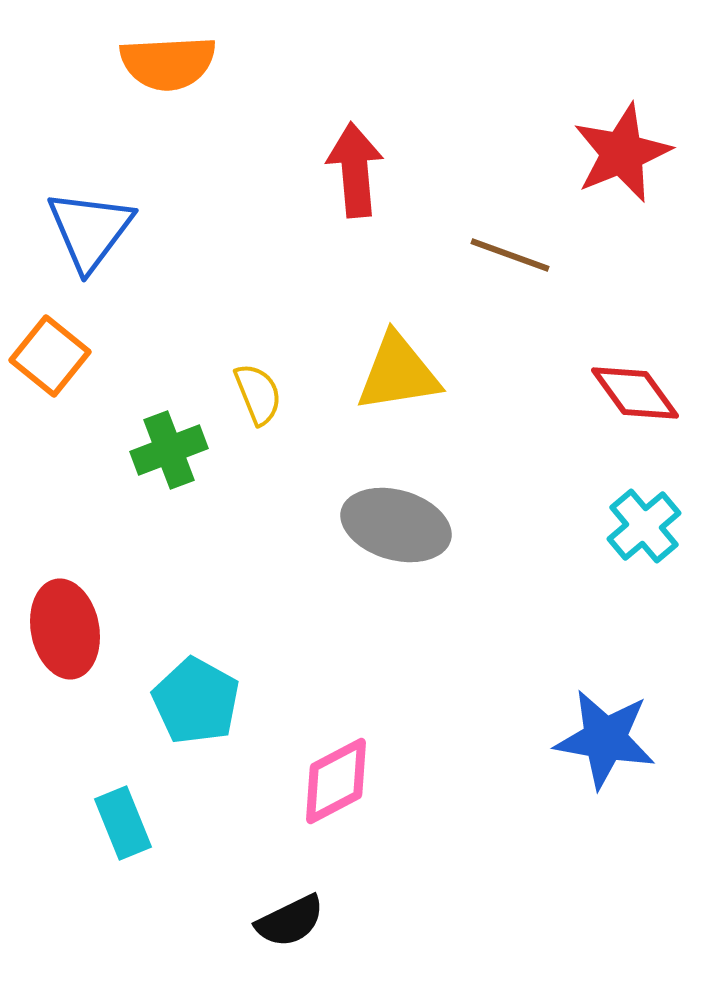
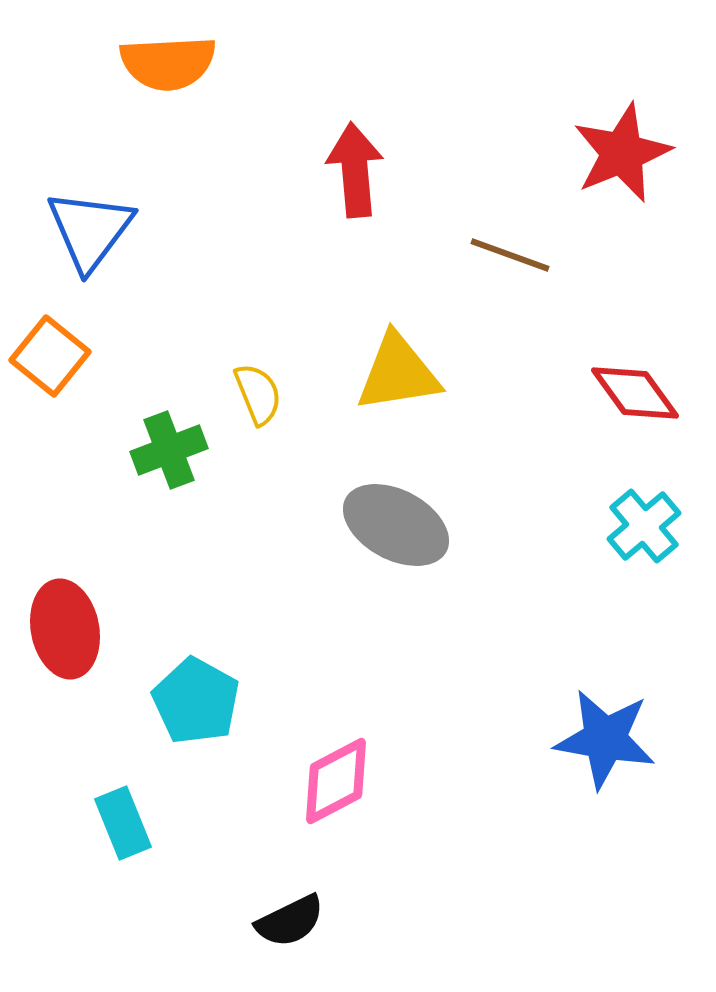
gray ellipse: rotated 12 degrees clockwise
